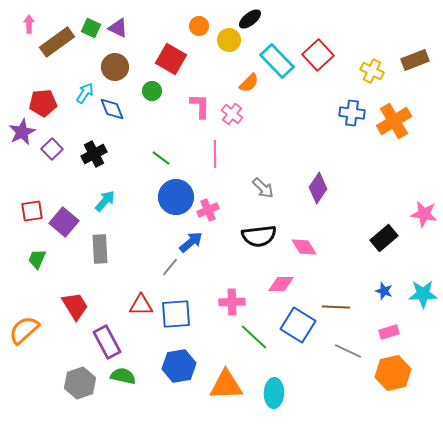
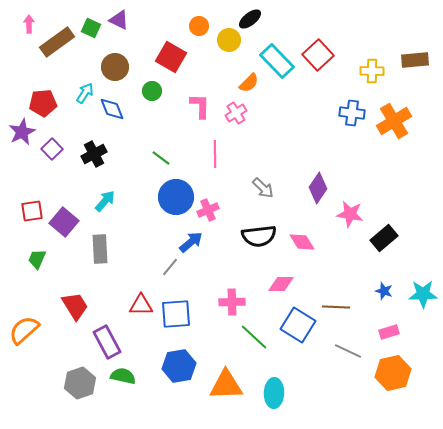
purple triangle at (118, 28): moved 1 px right, 8 px up
red square at (171, 59): moved 2 px up
brown rectangle at (415, 60): rotated 16 degrees clockwise
yellow cross at (372, 71): rotated 25 degrees counterclockwise
pink cross at (232, 114): moved 4 px right, 1 px up; rotated 20 degrees clockwise
pink star at (424, 214): moved 74 px left
pink diamond at (304, 247): moved 2 px left, 5 px up
